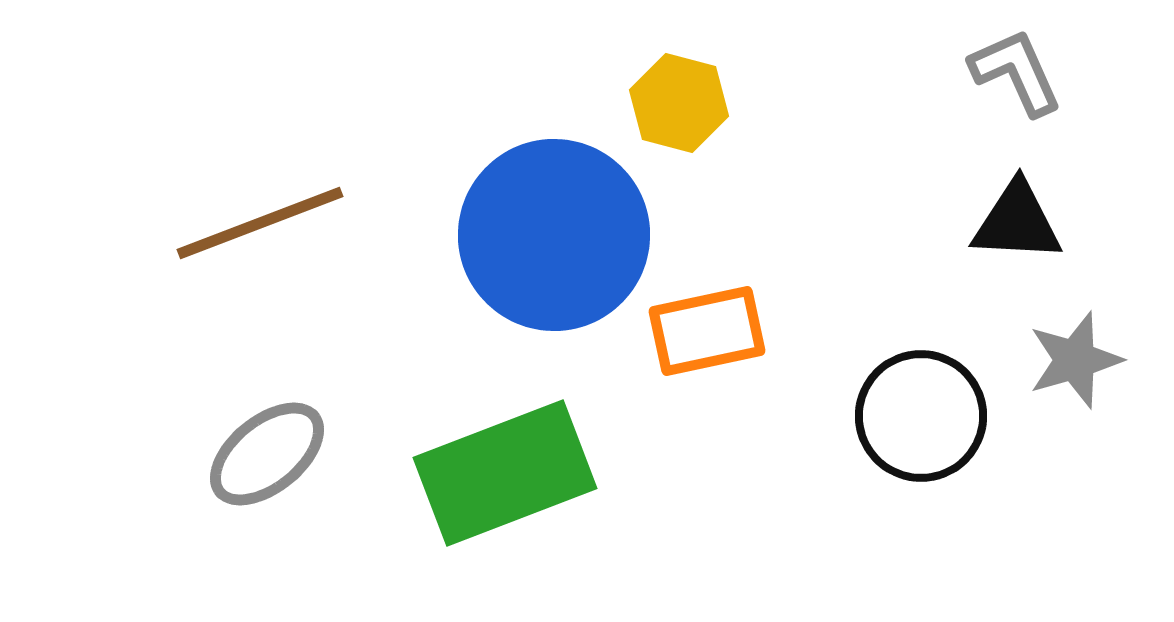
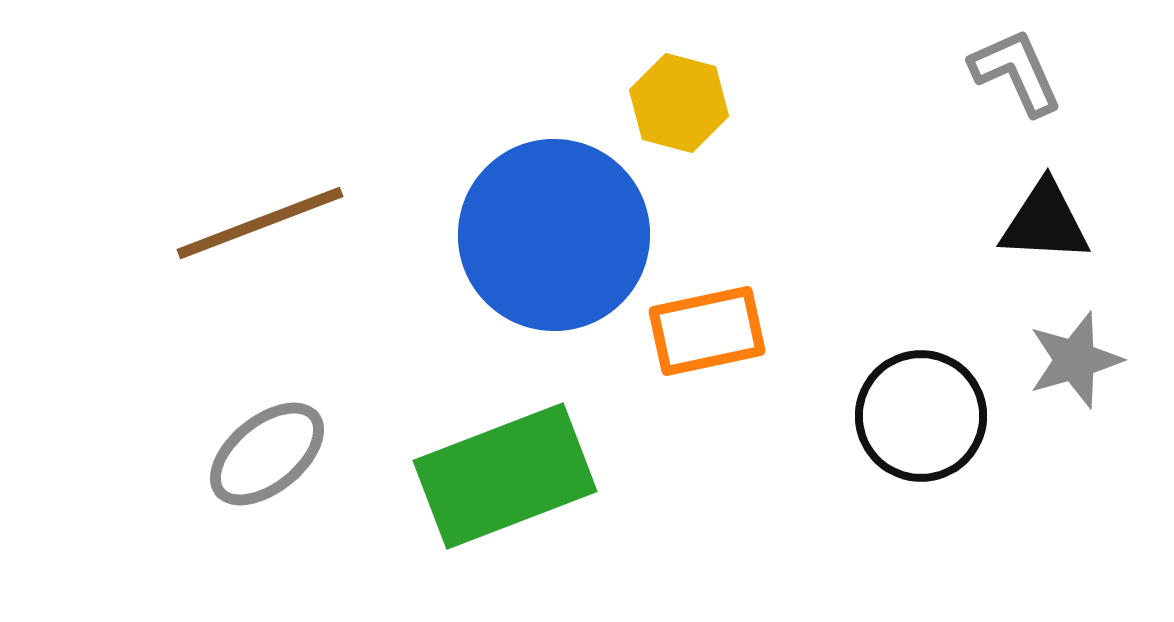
black triangle: moved 28 px right
green rectangle: moved 3 px down
